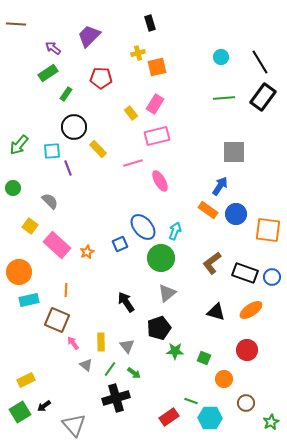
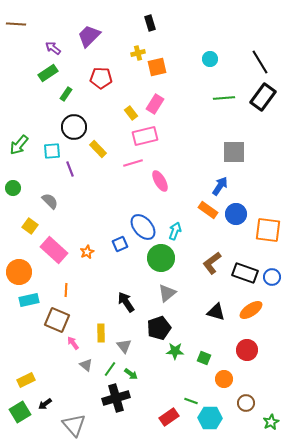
cyan circle at (221, 57): moved 11 px left, 2 px down
pink rectangle at (157, 136): moved 12 px left
purple line at (68, 168): moved 2 px right, 1 px down
pink rectangle at (57, 245): moved 3 px left, 5 px down
yellow rectangle at (101, 342): moved 9 px up
gray triangle at (127, 346): moved 3 px left
green arrow at (134, 373): moved 3 px left, 1 px down
black arrow at (44, 406): moved 1 px right, 2 px up
